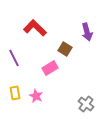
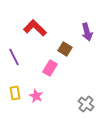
purple line: moved 1 px up
pink rectangle: rotated 28 degrees counterclockwise
